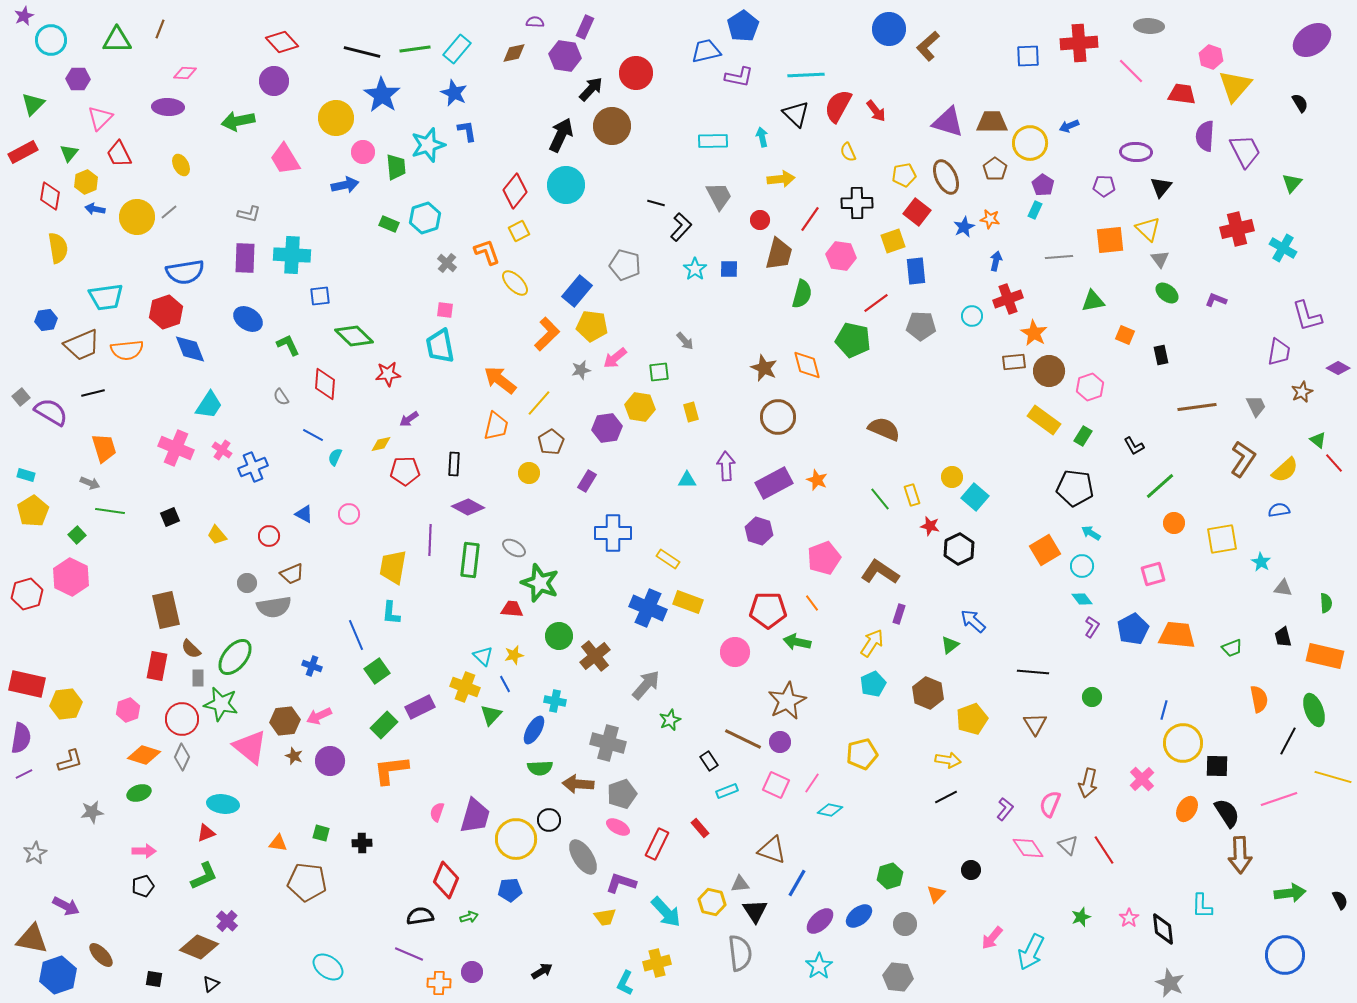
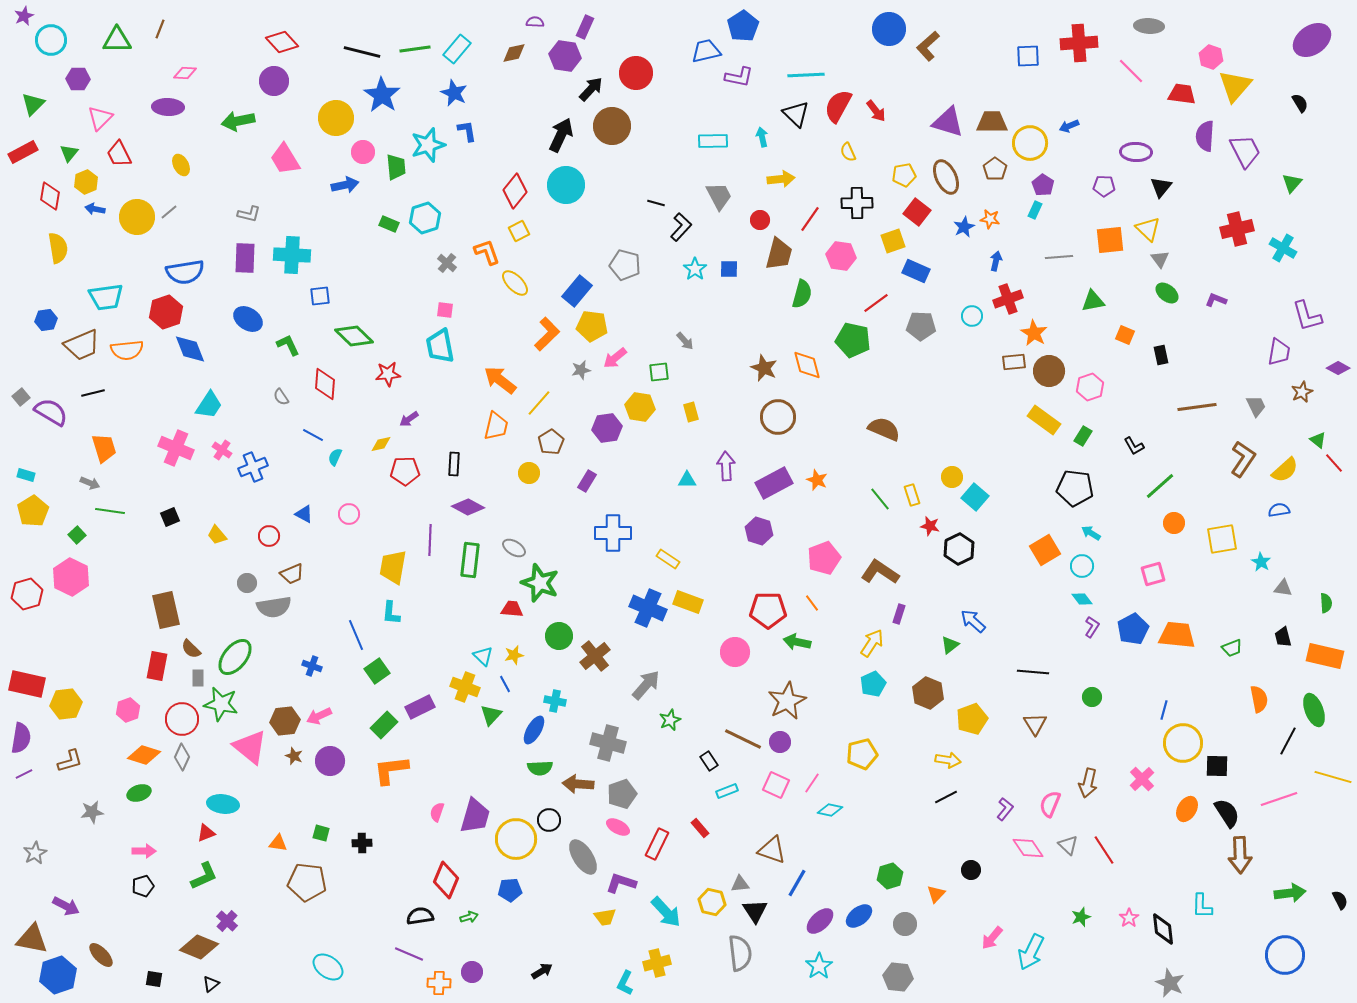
blue rectangle at (916, 271): rotated 60 degrees counterclockwise
